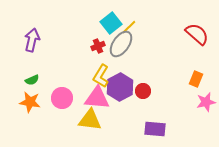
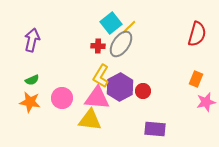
red semicircle: rotated 65 degrees clockwise
red cross: rotated 24 degrees clockwise
